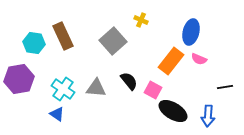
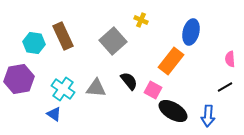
pink semicircle: moved 31 px right; rotated 63 degrees clockwise
black line: rotated 21 degrees counterclockwise
blue triangle: moved 3 px left
